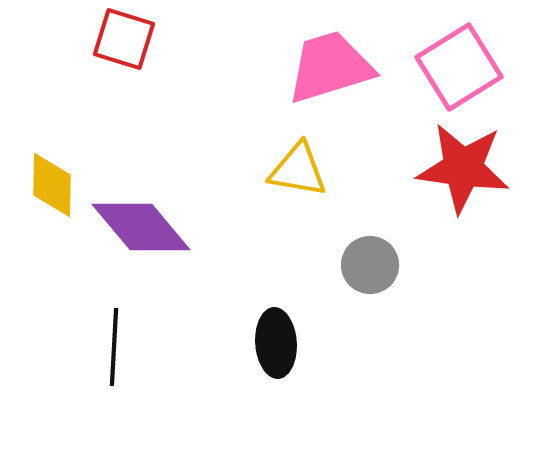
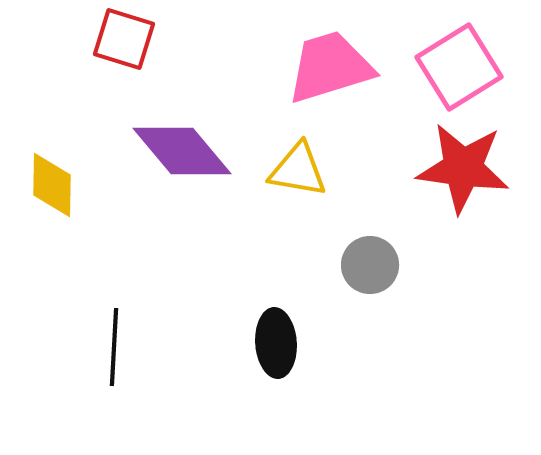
purple diamond: moved 41 px right, 76 px up
